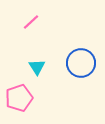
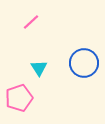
blue circle: moved 3 px right
cyan triangle: moved 2 px right, 1 px down
